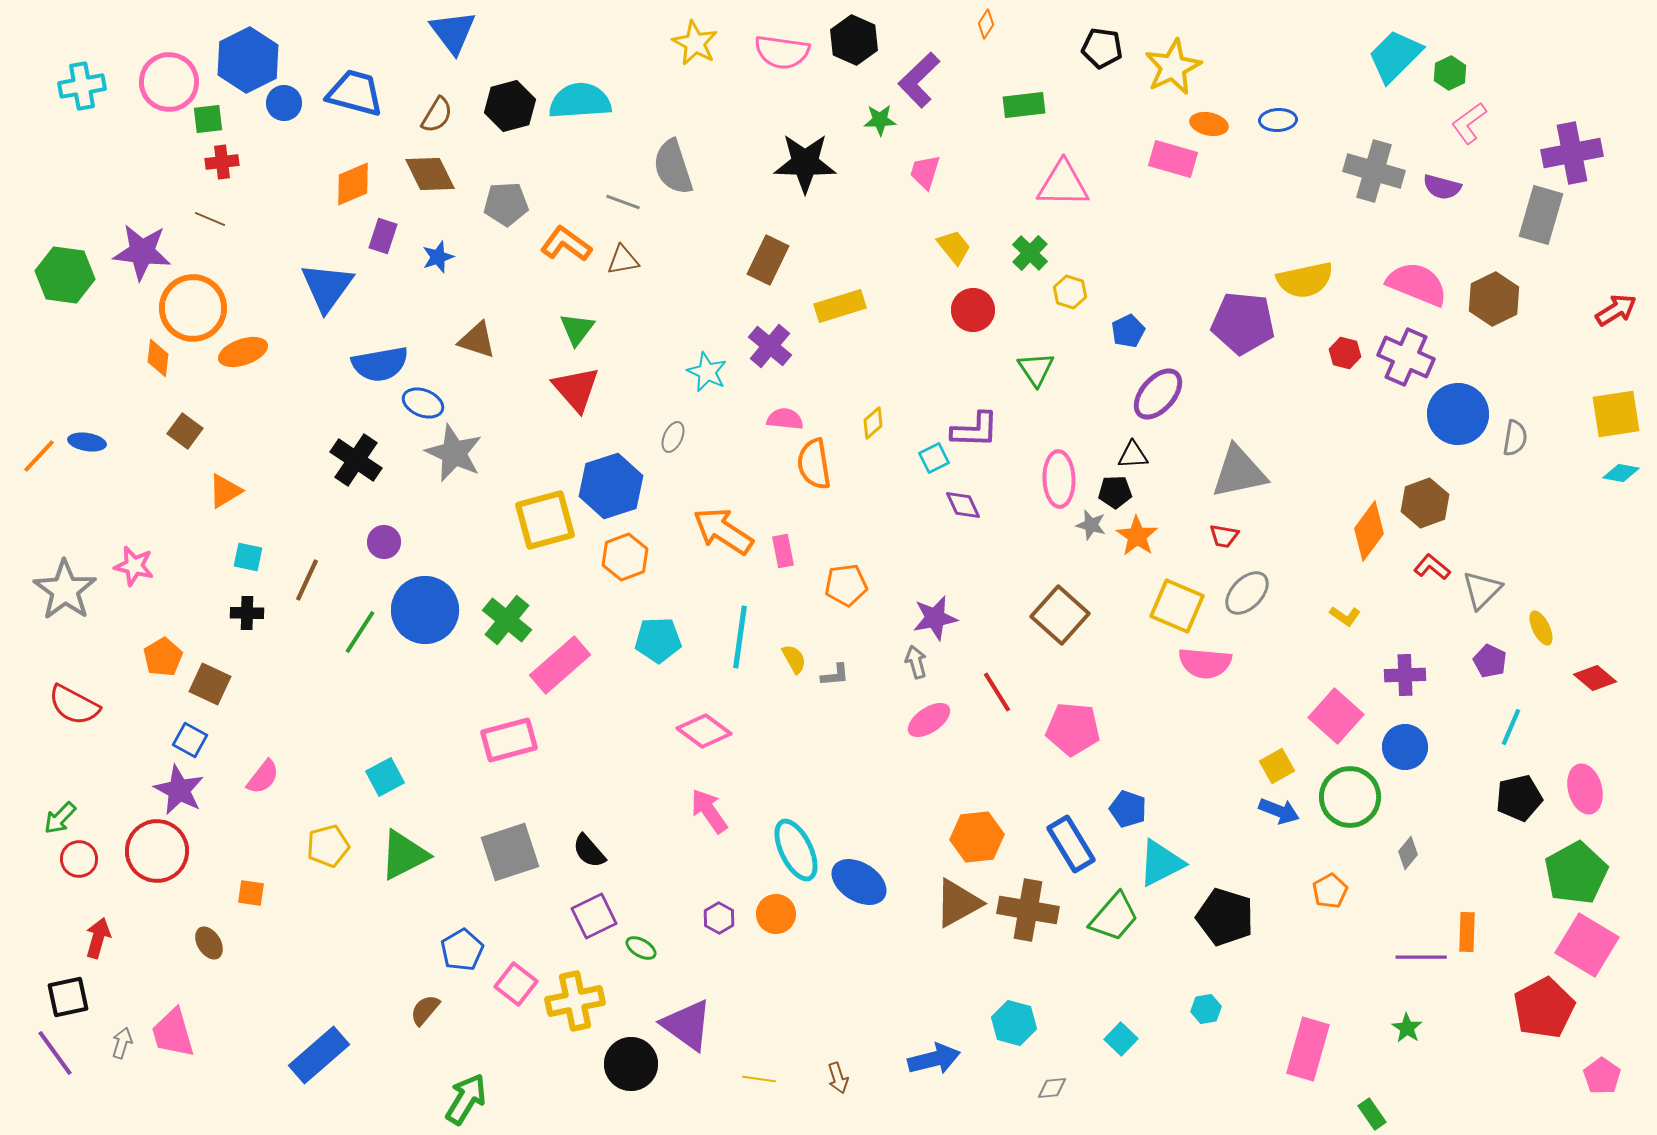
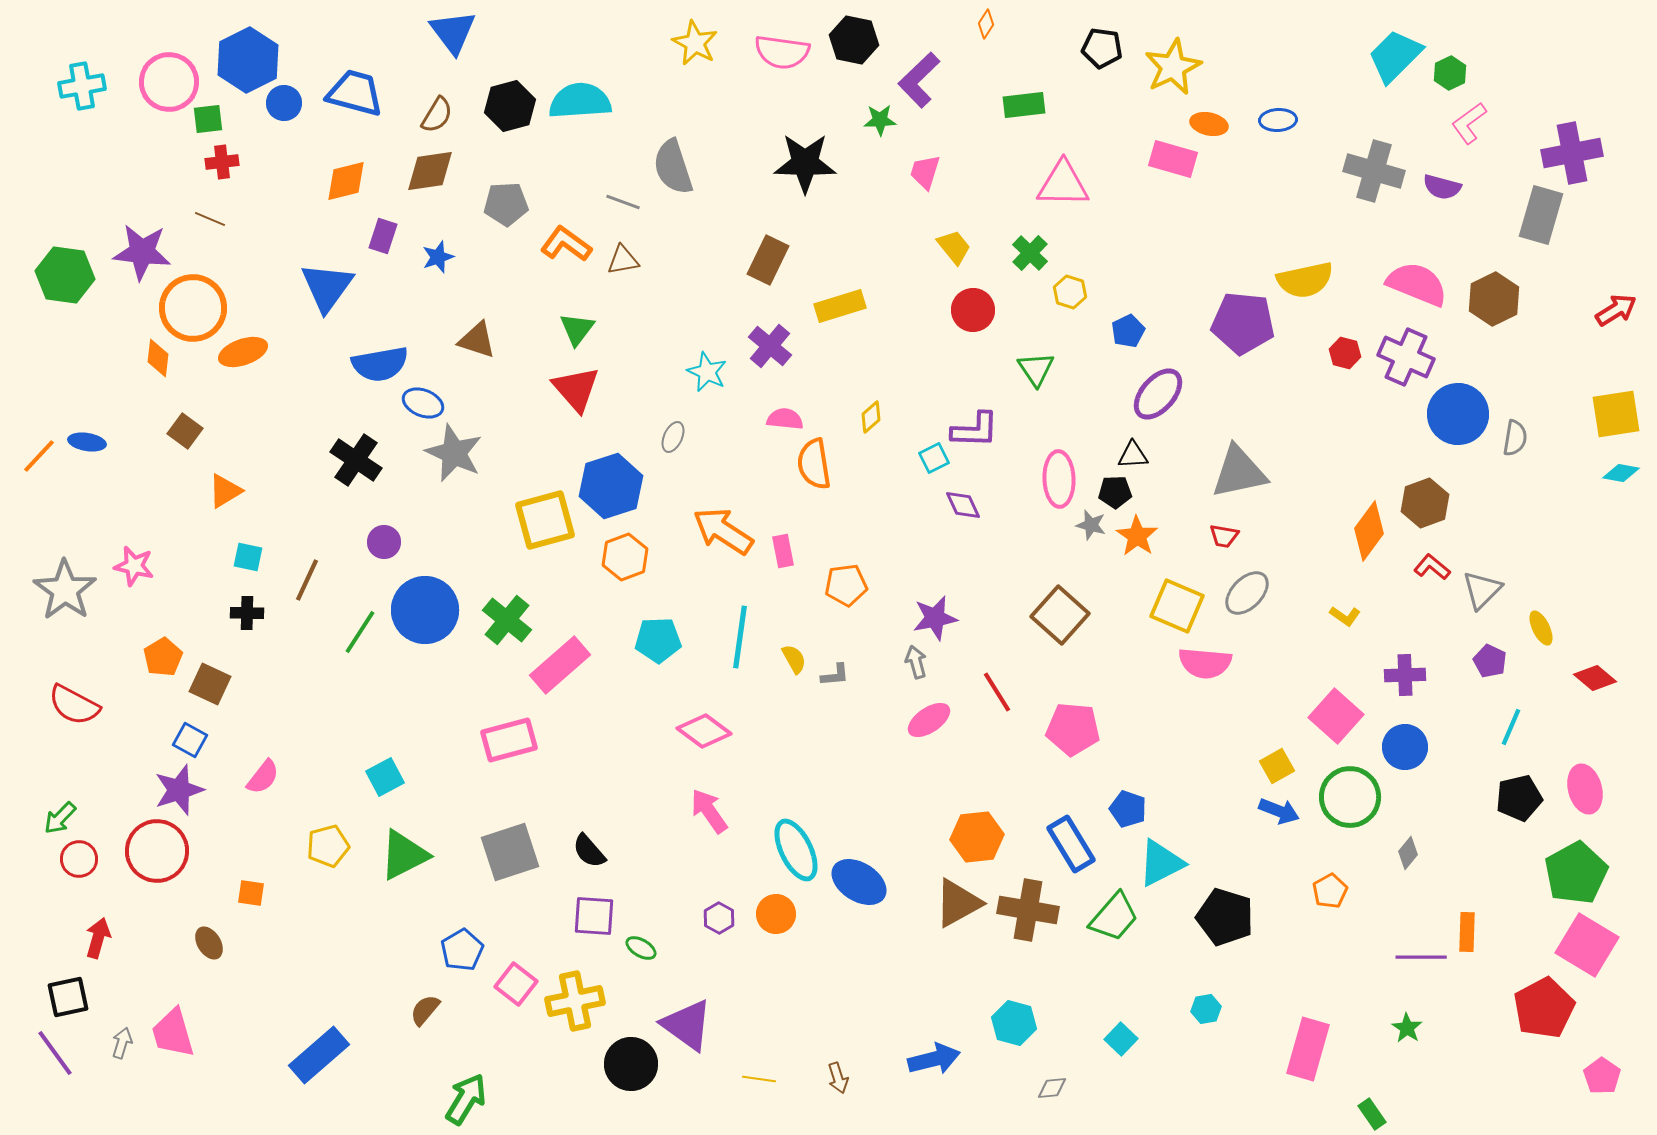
black hexagon at (854, 40): rotated 12 degrees counterclockwise
brown diamond at (430, 174): moved 3 px up; rotated 72 degrees counterclockwise
orange diamond at (353, 184): moved 7 px left, 3 px up; rotated 9 degrees clockwise
yellow diamond at (873, 423): moved 2 px left, 6 px up
purple star at (179, 790): rotated 27 degrees clockwise
purple square at (594, 916): rotated 30 degrees clockwise
